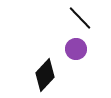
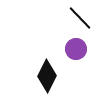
black diamond: moved 2 px right, 1 px down; rotated 16 degrees counterclockwise
